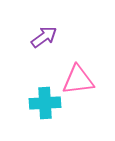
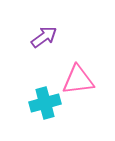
cyan cross: rotated 12 degrees counterclockwise
